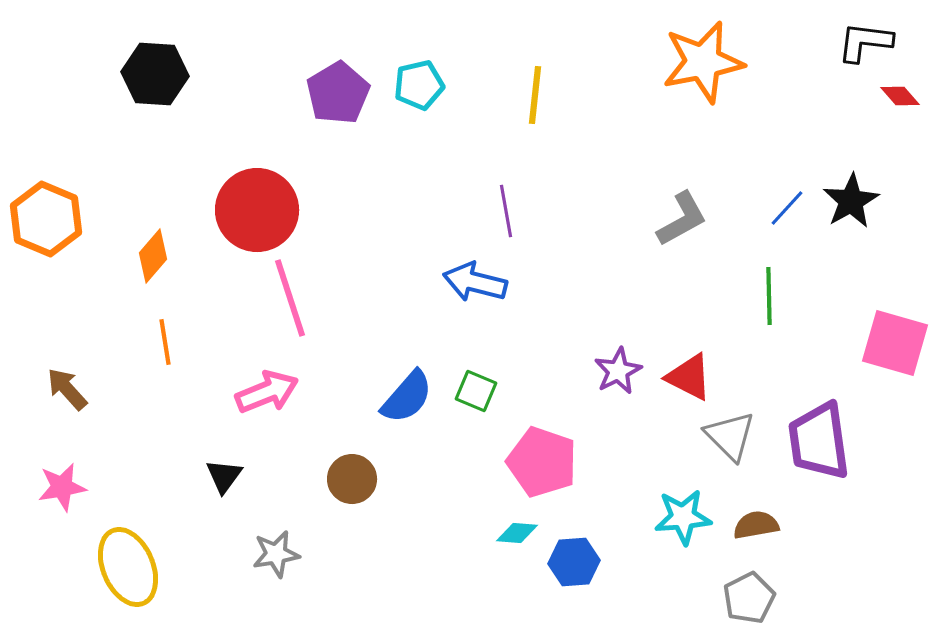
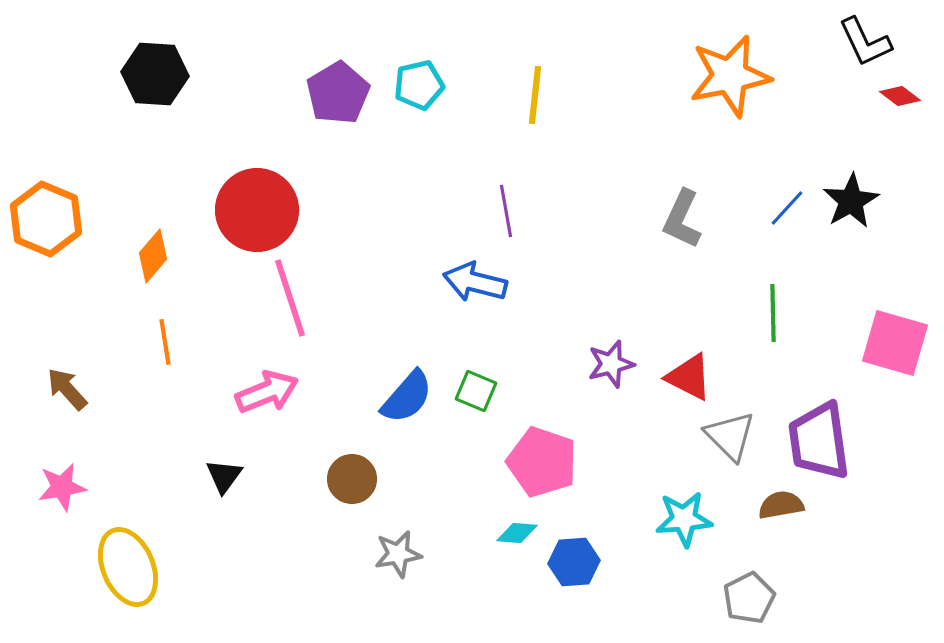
black L-shape: rotated 122 degrees counterclockwise
orange star: moved 27 px right, 14 px down
red diamond: rotated 12 degrees counterclockwise
gray L-shape: rotated 144 degrees clockwise
green line: moved 4 px right, 17 px down
purple star: moved 7 px left, 7 px up; rotated 12 degrees clockwise
cyan star: moved 1 px right, 2 px down
brown semicircle: moved 25 px right, 20 px up
gray star: moved 122 px right
